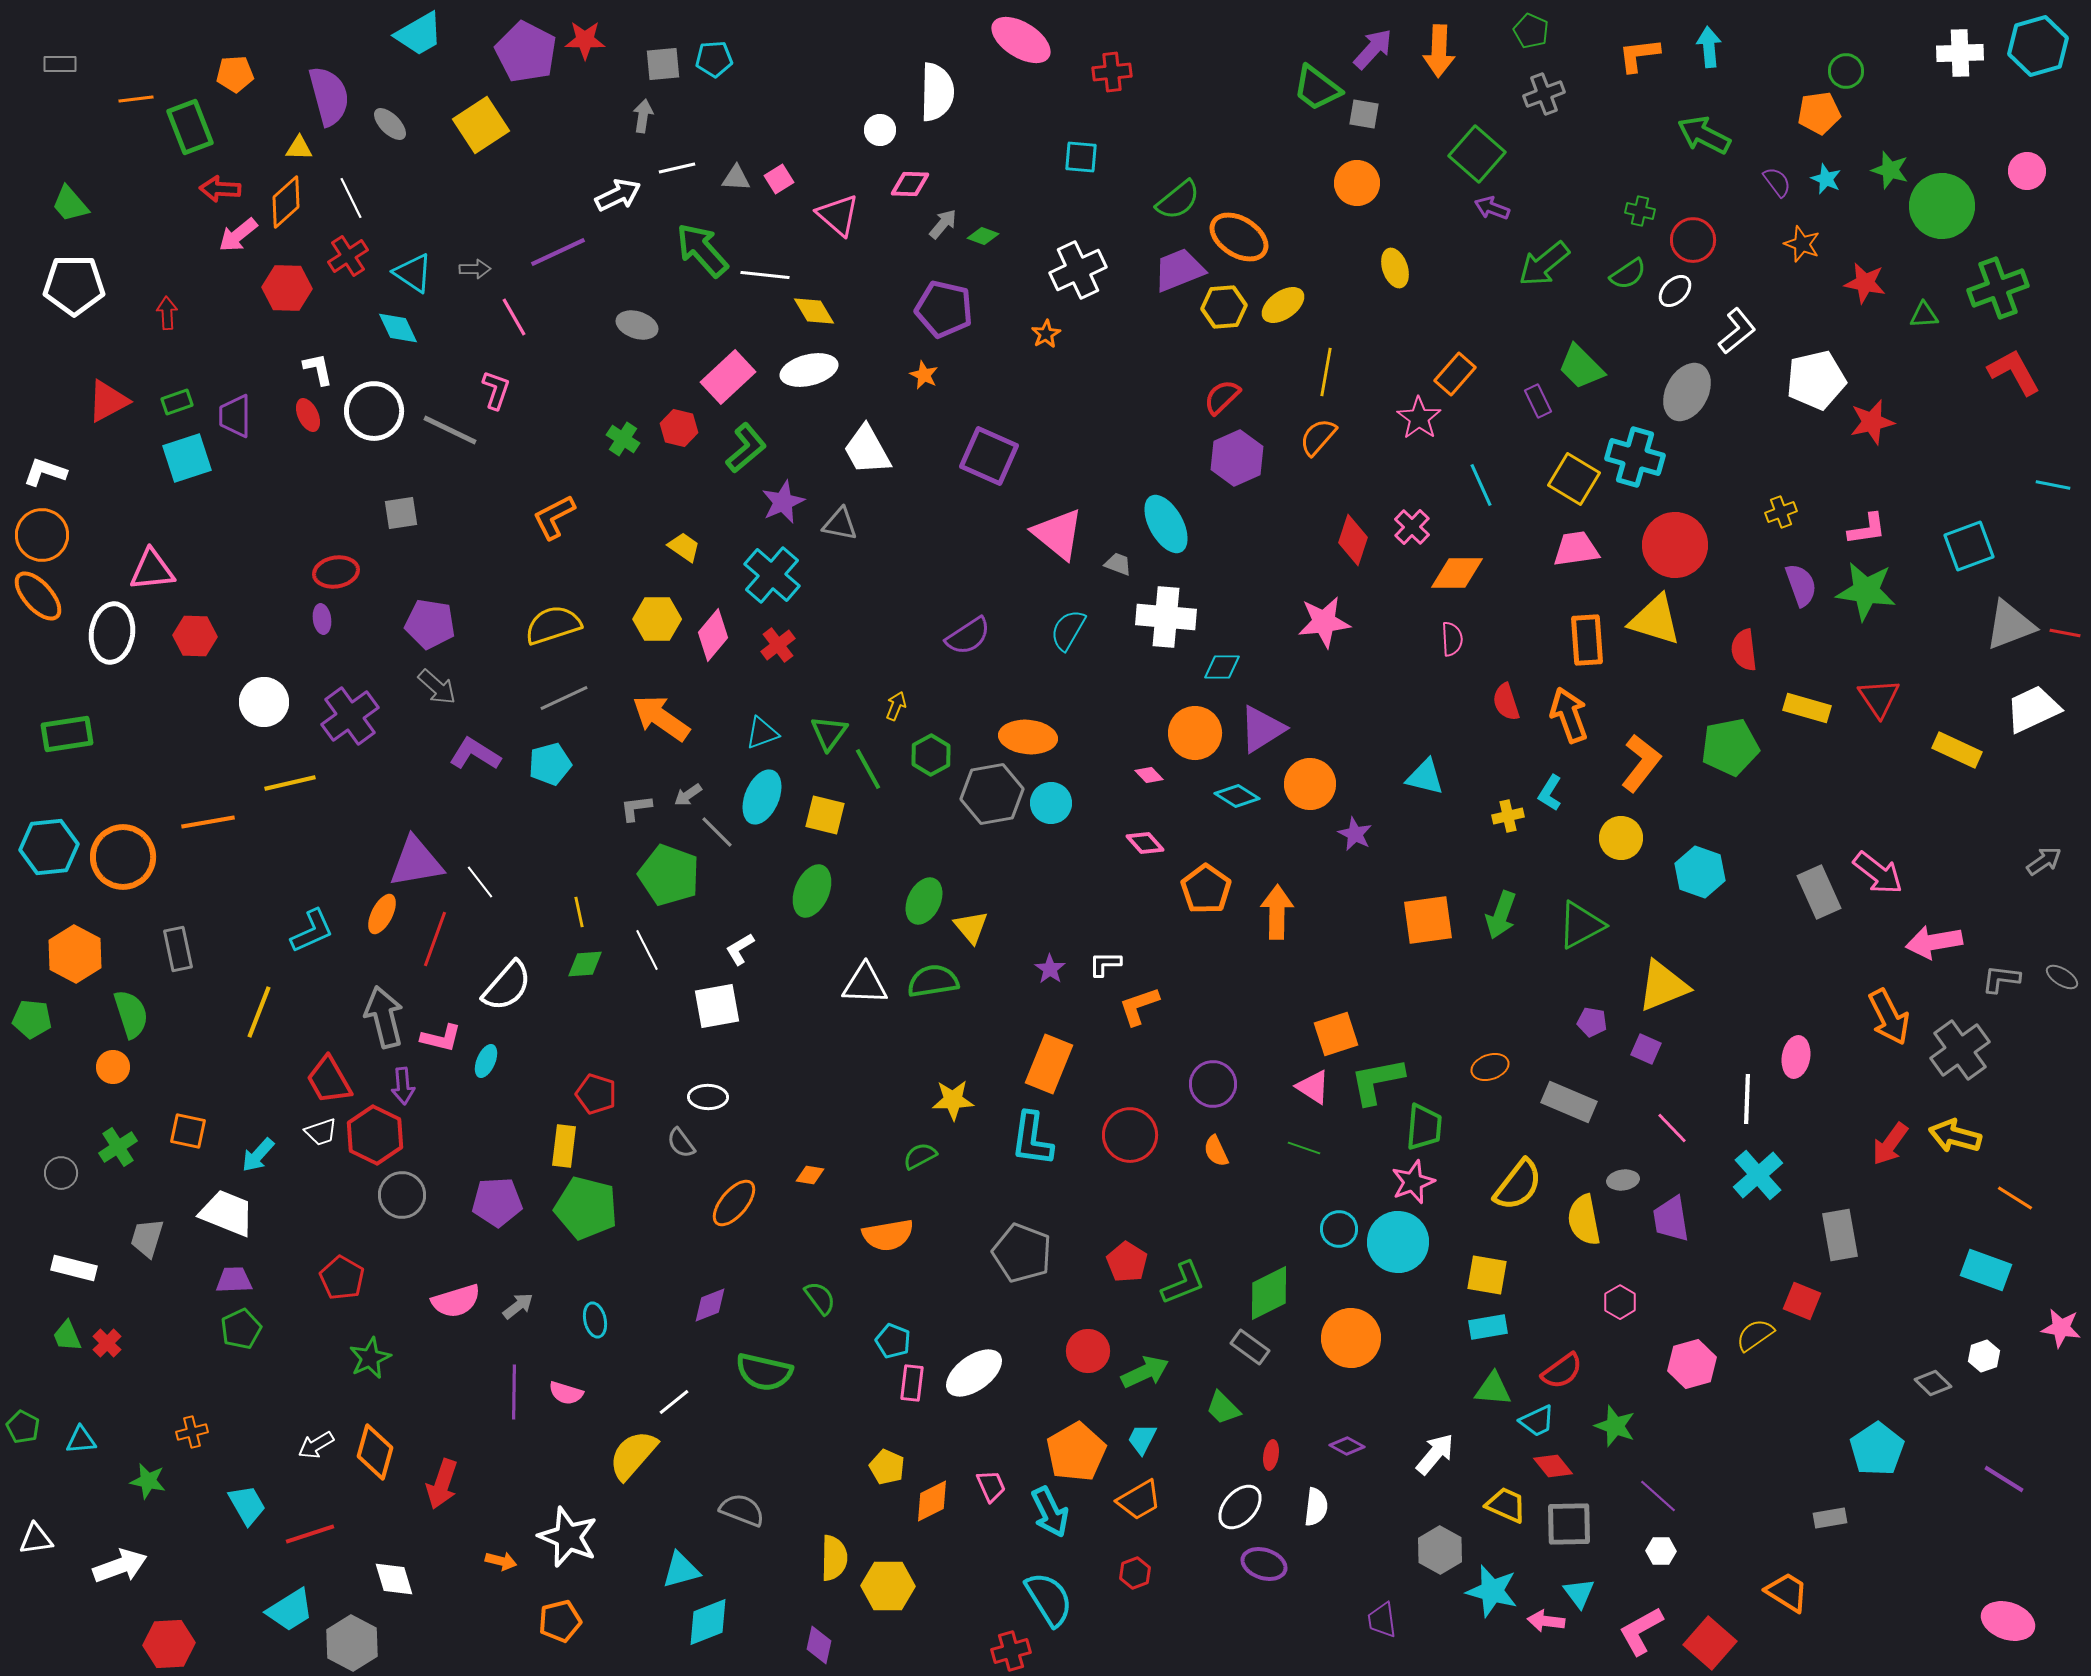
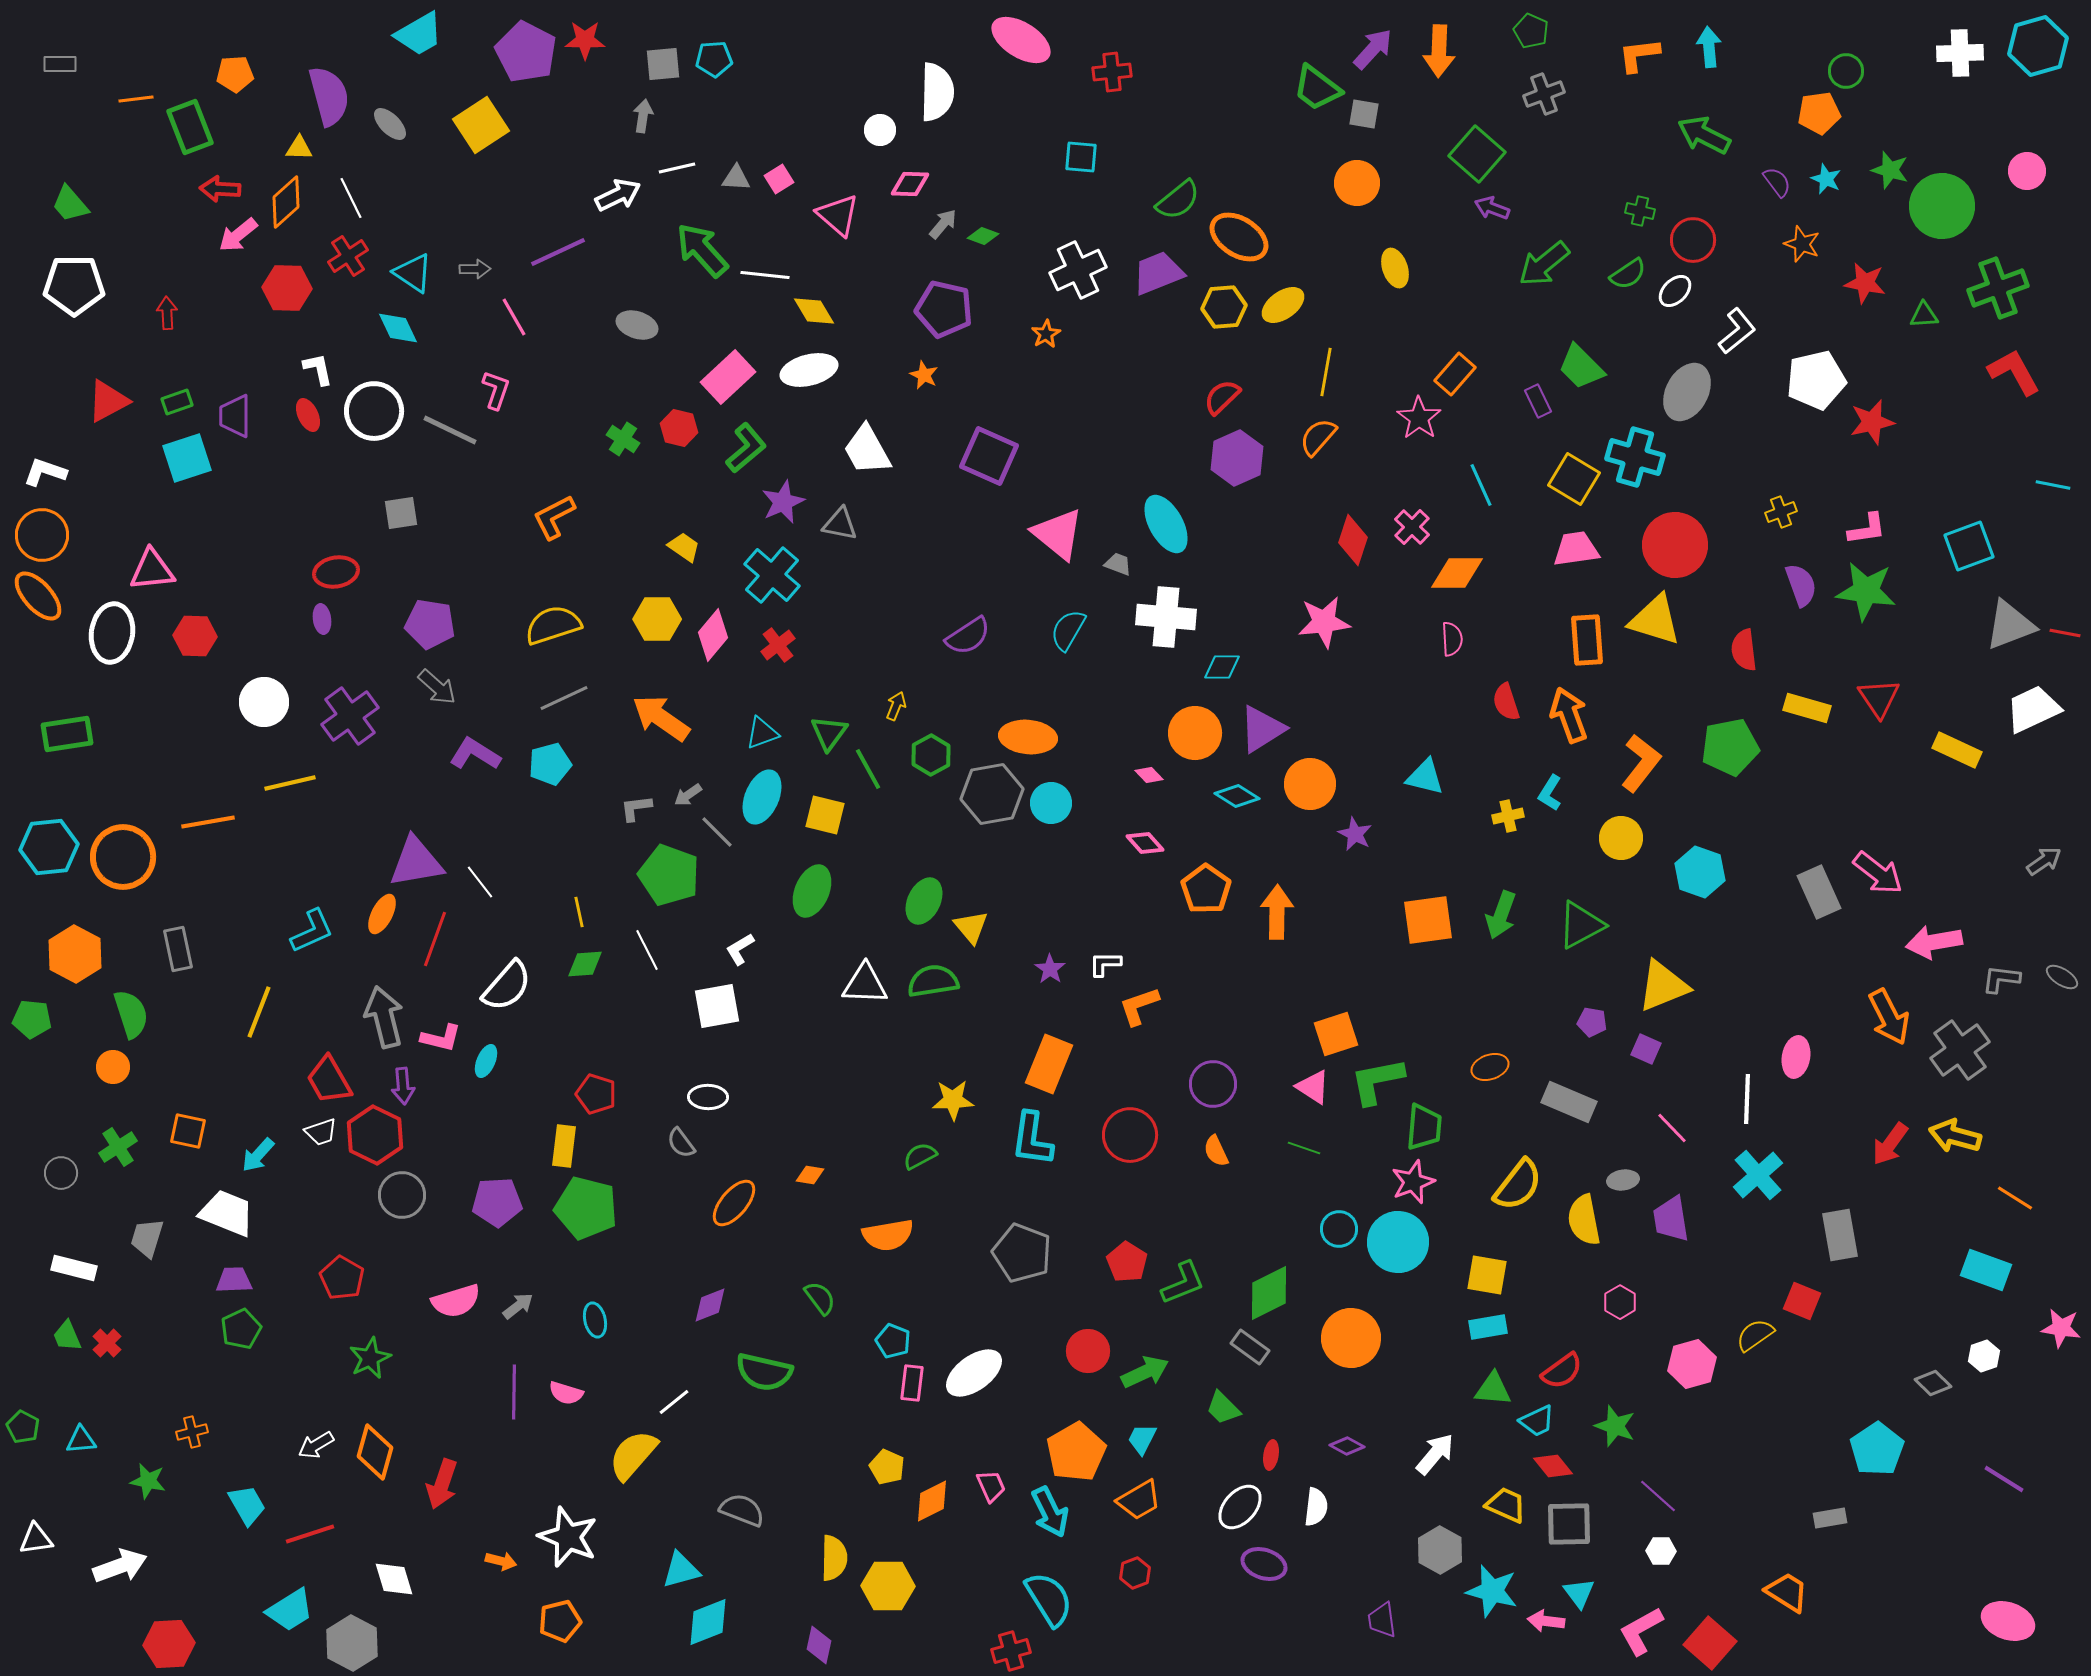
purple trapezoid at (1179, 270): moved 21 px left, 3 px down
